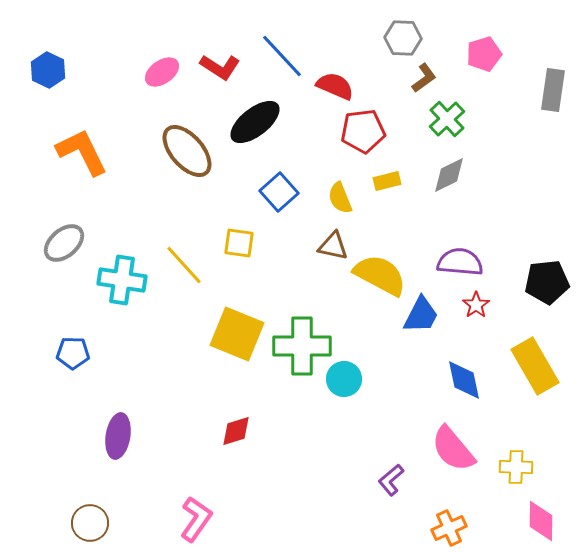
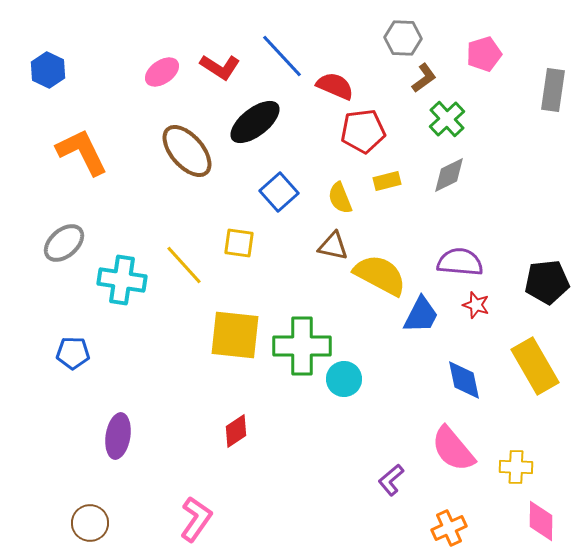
red star at (476, 305): rotated 20 degrees counterclockwise
yellow square at (237, 334): moved 2 px left, 1 px down; rotated 16 degrees counterclockwise
red diamond at (236, 431): rotated 16 degrees counterclockwise
